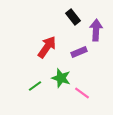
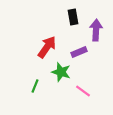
black rectangle: rotated 28 degrees clockwise
green star: moved 6 px up
green line: rotated 32 degrees counterclockwise
pink line: moved 1 px right, 2 px up
